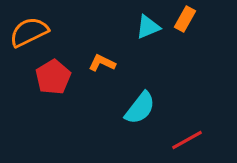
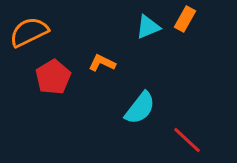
red line: rotated 72 degrees clockwise
